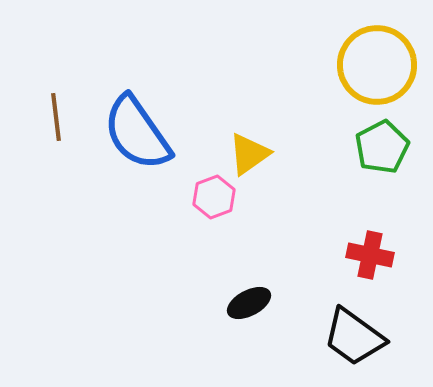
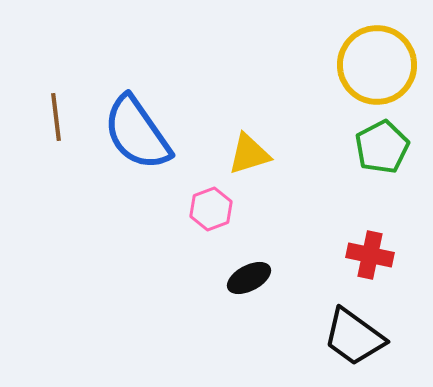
yellow triangle: rotated 18 degrees clockwise
pink hexagon: moved 3 px left, 12 px down
black ellipse: moved 25 px up
